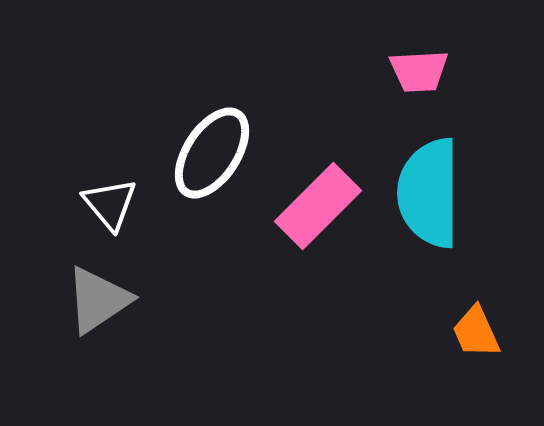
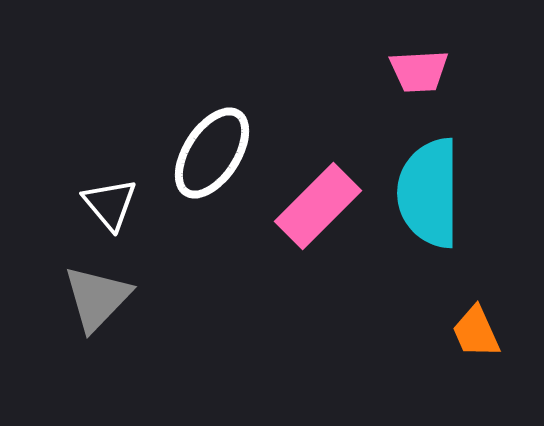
gray triangle: moved 1 px left, 2 px up; rotated 12 degrees counterclockwise
